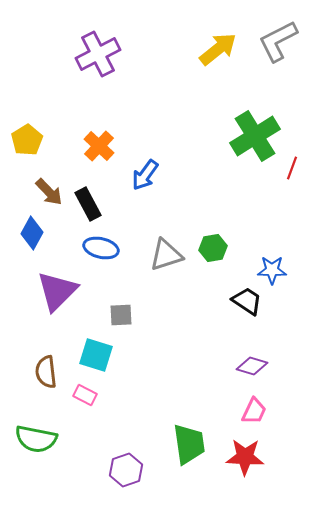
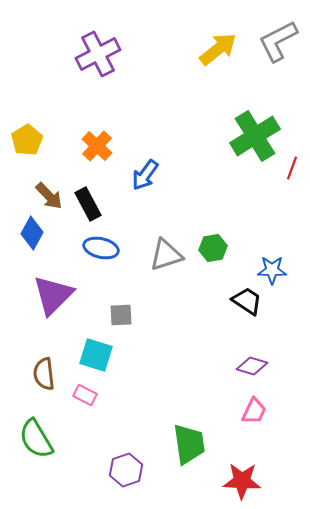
orange cross: moved 2 px left
brown arrow: moved 4 px down
purple triangle: moved 4 px left, 4 px down
brown semicircle: moved 2 px left, 2 px down
green semicircle: rotated 48 degrees clockwise
red star: moved 3 px left, 24 px down
